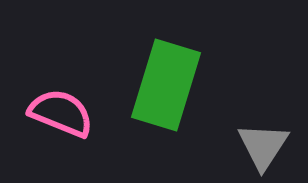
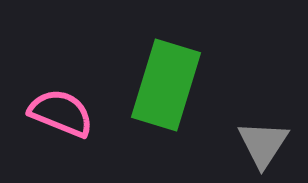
gray triangle: moved 2 px up
